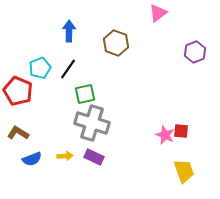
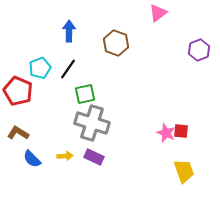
purple hexagon: moved 4 px right, 2 px up
pink star: moved 1 px right, 2 px up
blue semicircle: rotated 66 degrees clockwise
